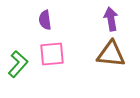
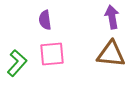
purple arrow: moved 1 px right, 2 px up
green L-shape: moved 1 px left, 1 px up
